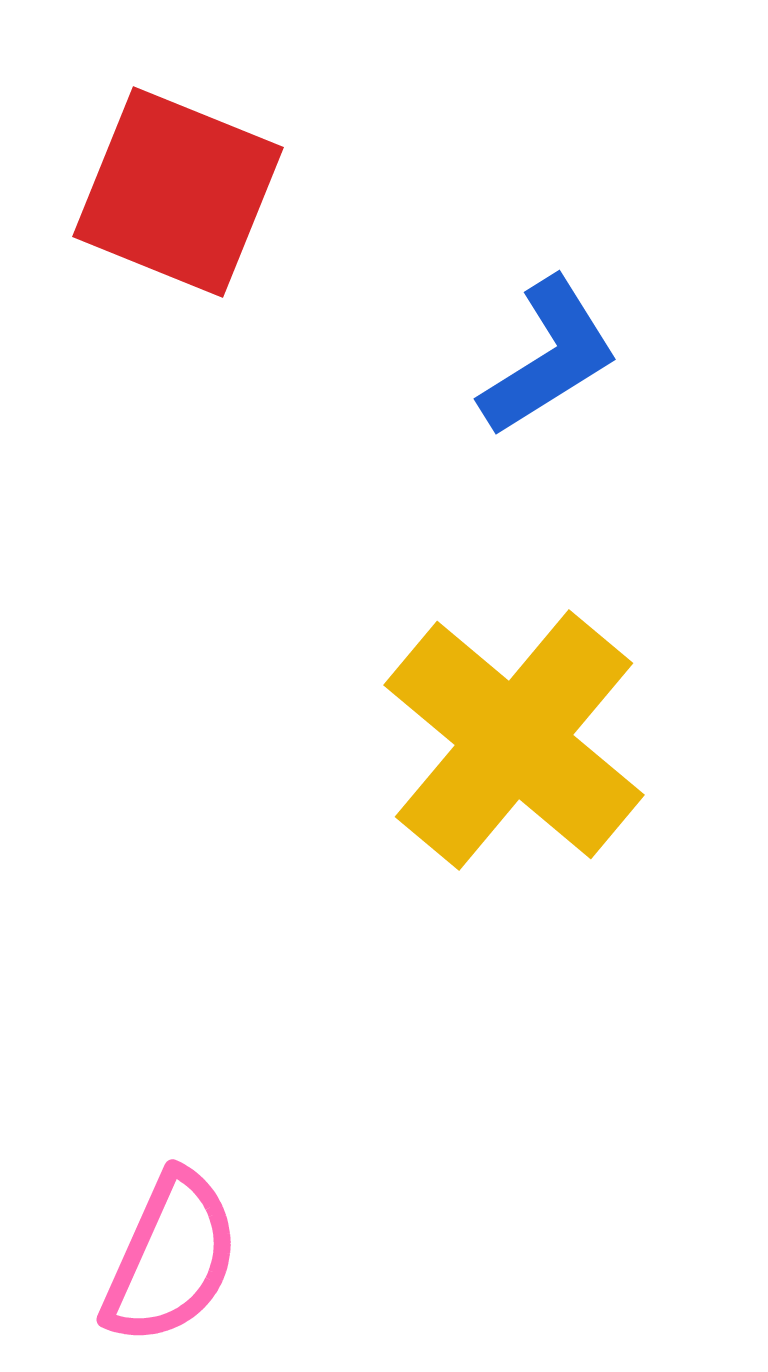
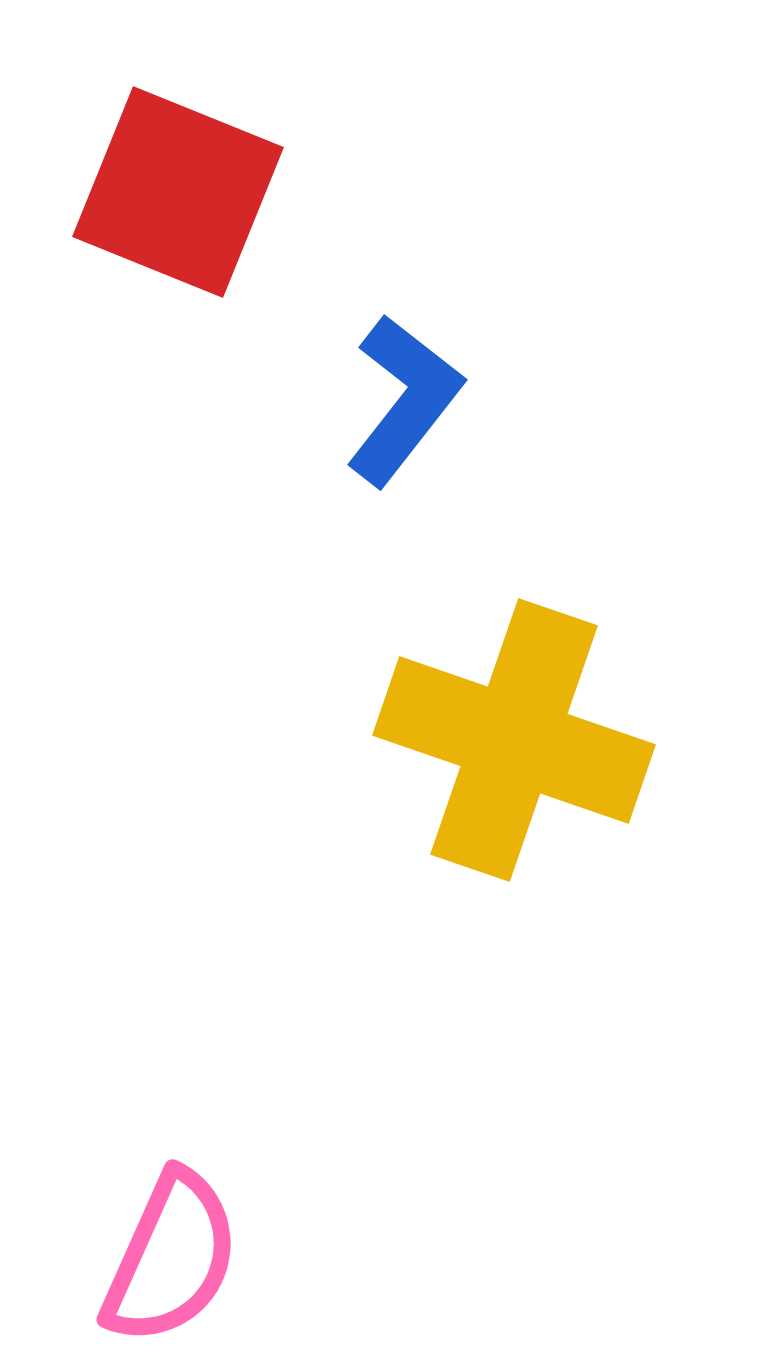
blue L-shape: moved 145 px left, 43 px down; rotated 20 degrees counterclockwise
yellow cross: rotated 21 degrees counterclockwise
